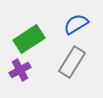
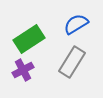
purple cross: moved 3 px right
